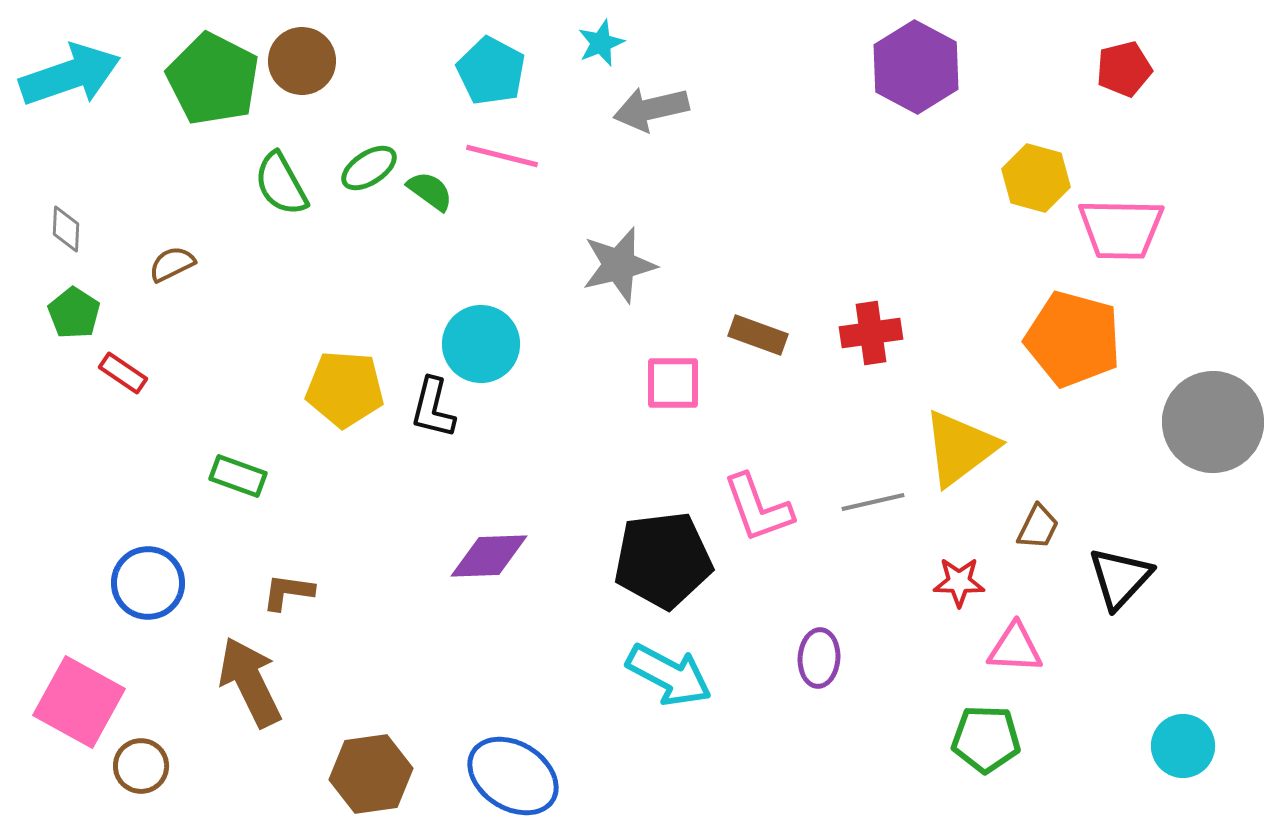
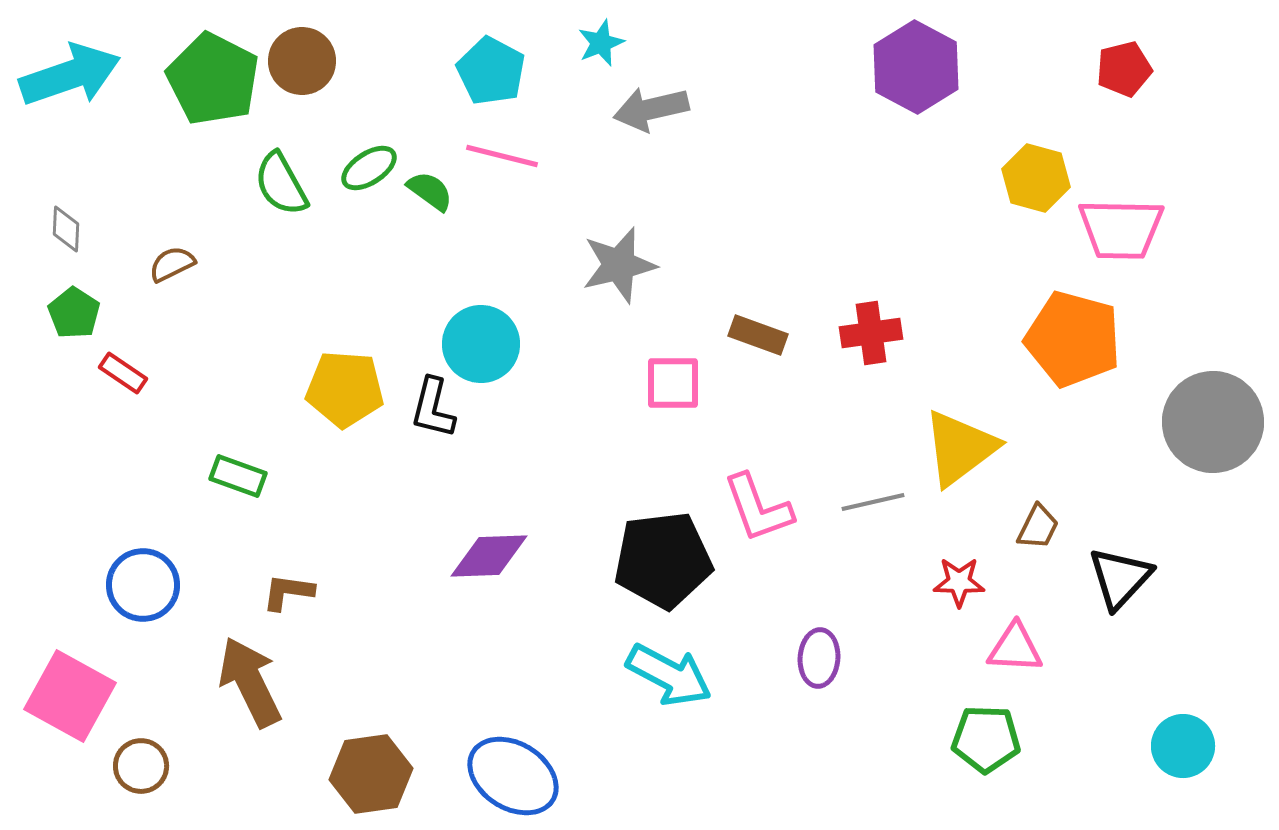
blue circle at (148, 583): moved 5 px left, 2 px down
pink square at (79, 702): moved 9 px left, 6 px up
